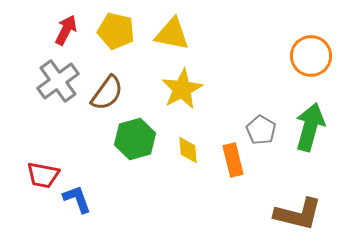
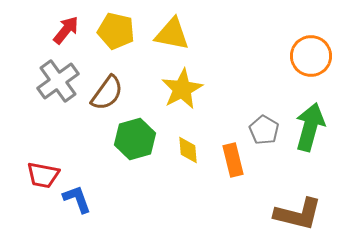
red arrow: rotated 12 degrees clockwise
gray pentagon: moved 3 px right
